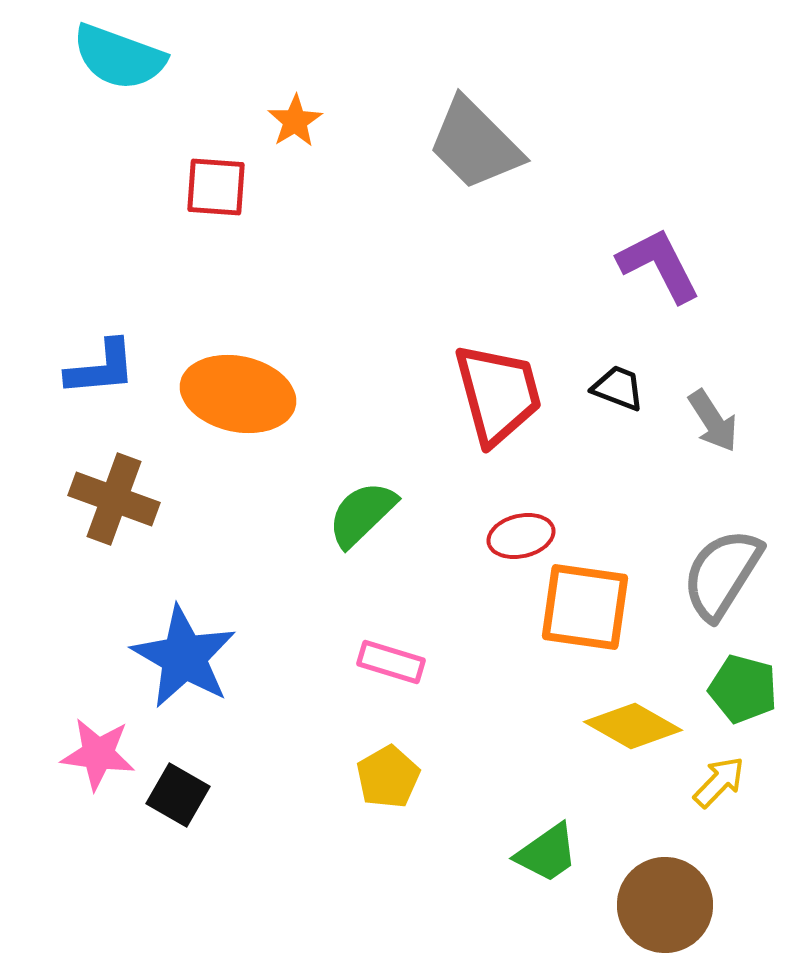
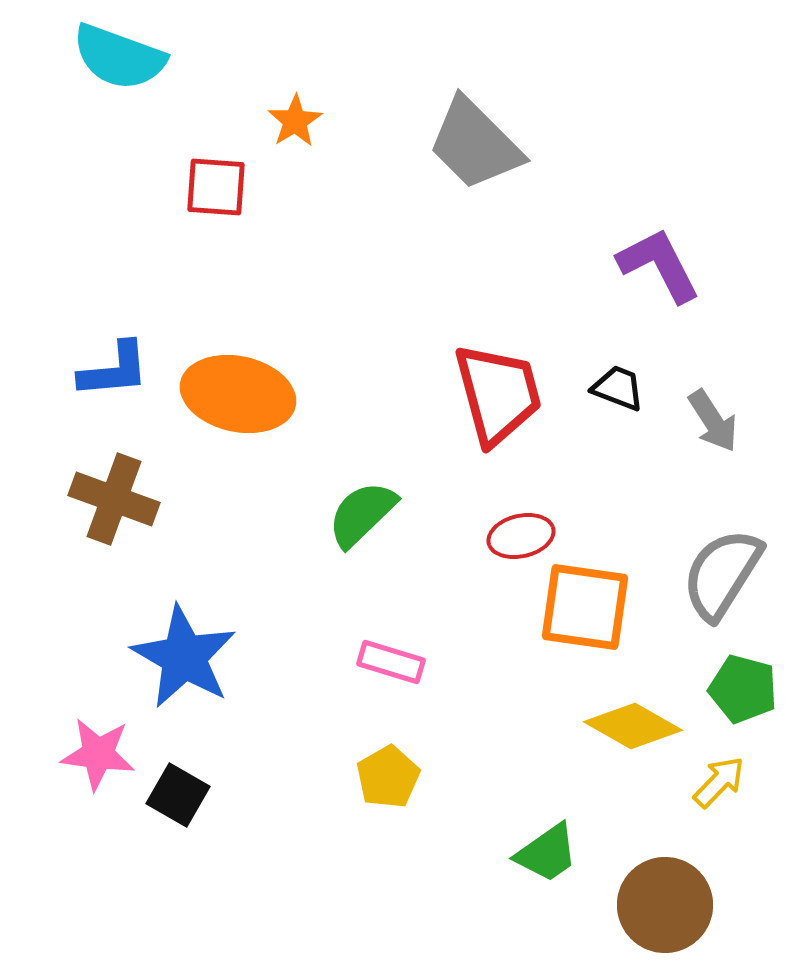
blue L-shape: moved 13 px right, 2 px down
